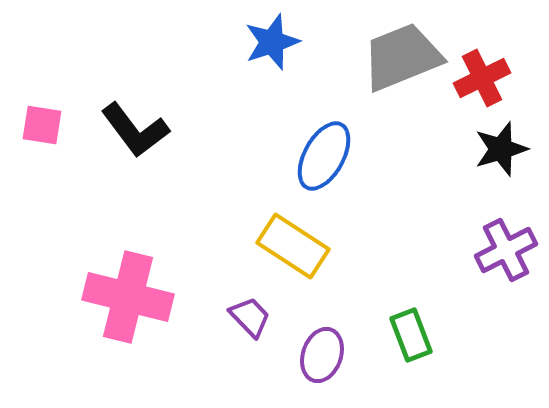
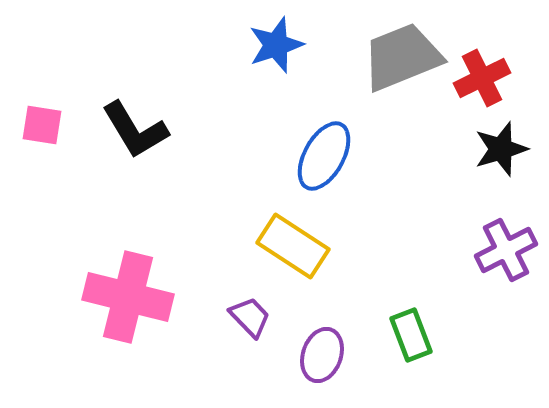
blue star: moved 4 px right, 3 px down
black L-shape: rotated 6 degrees clockwise
